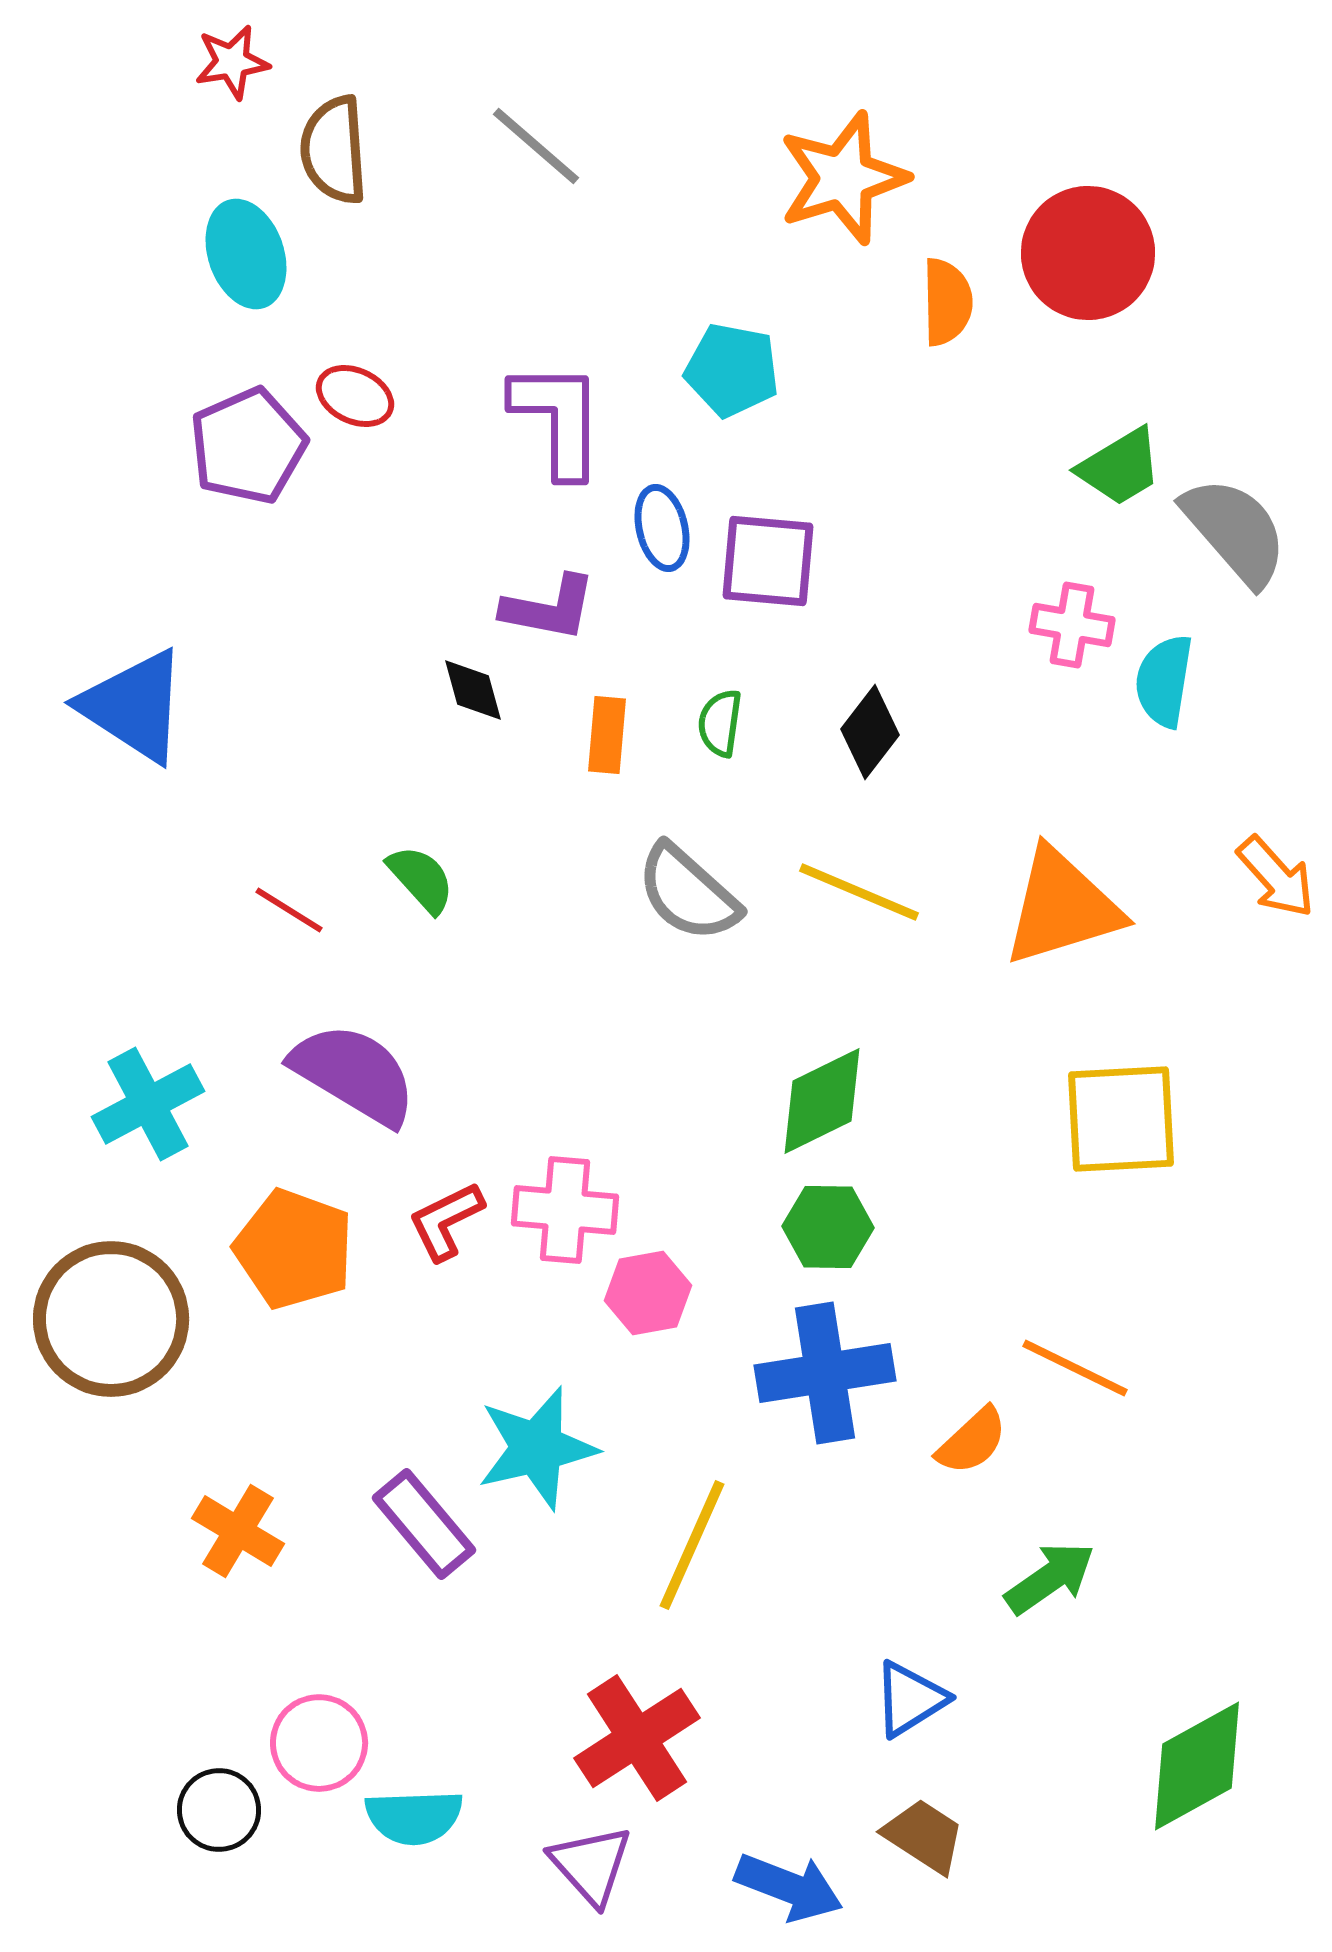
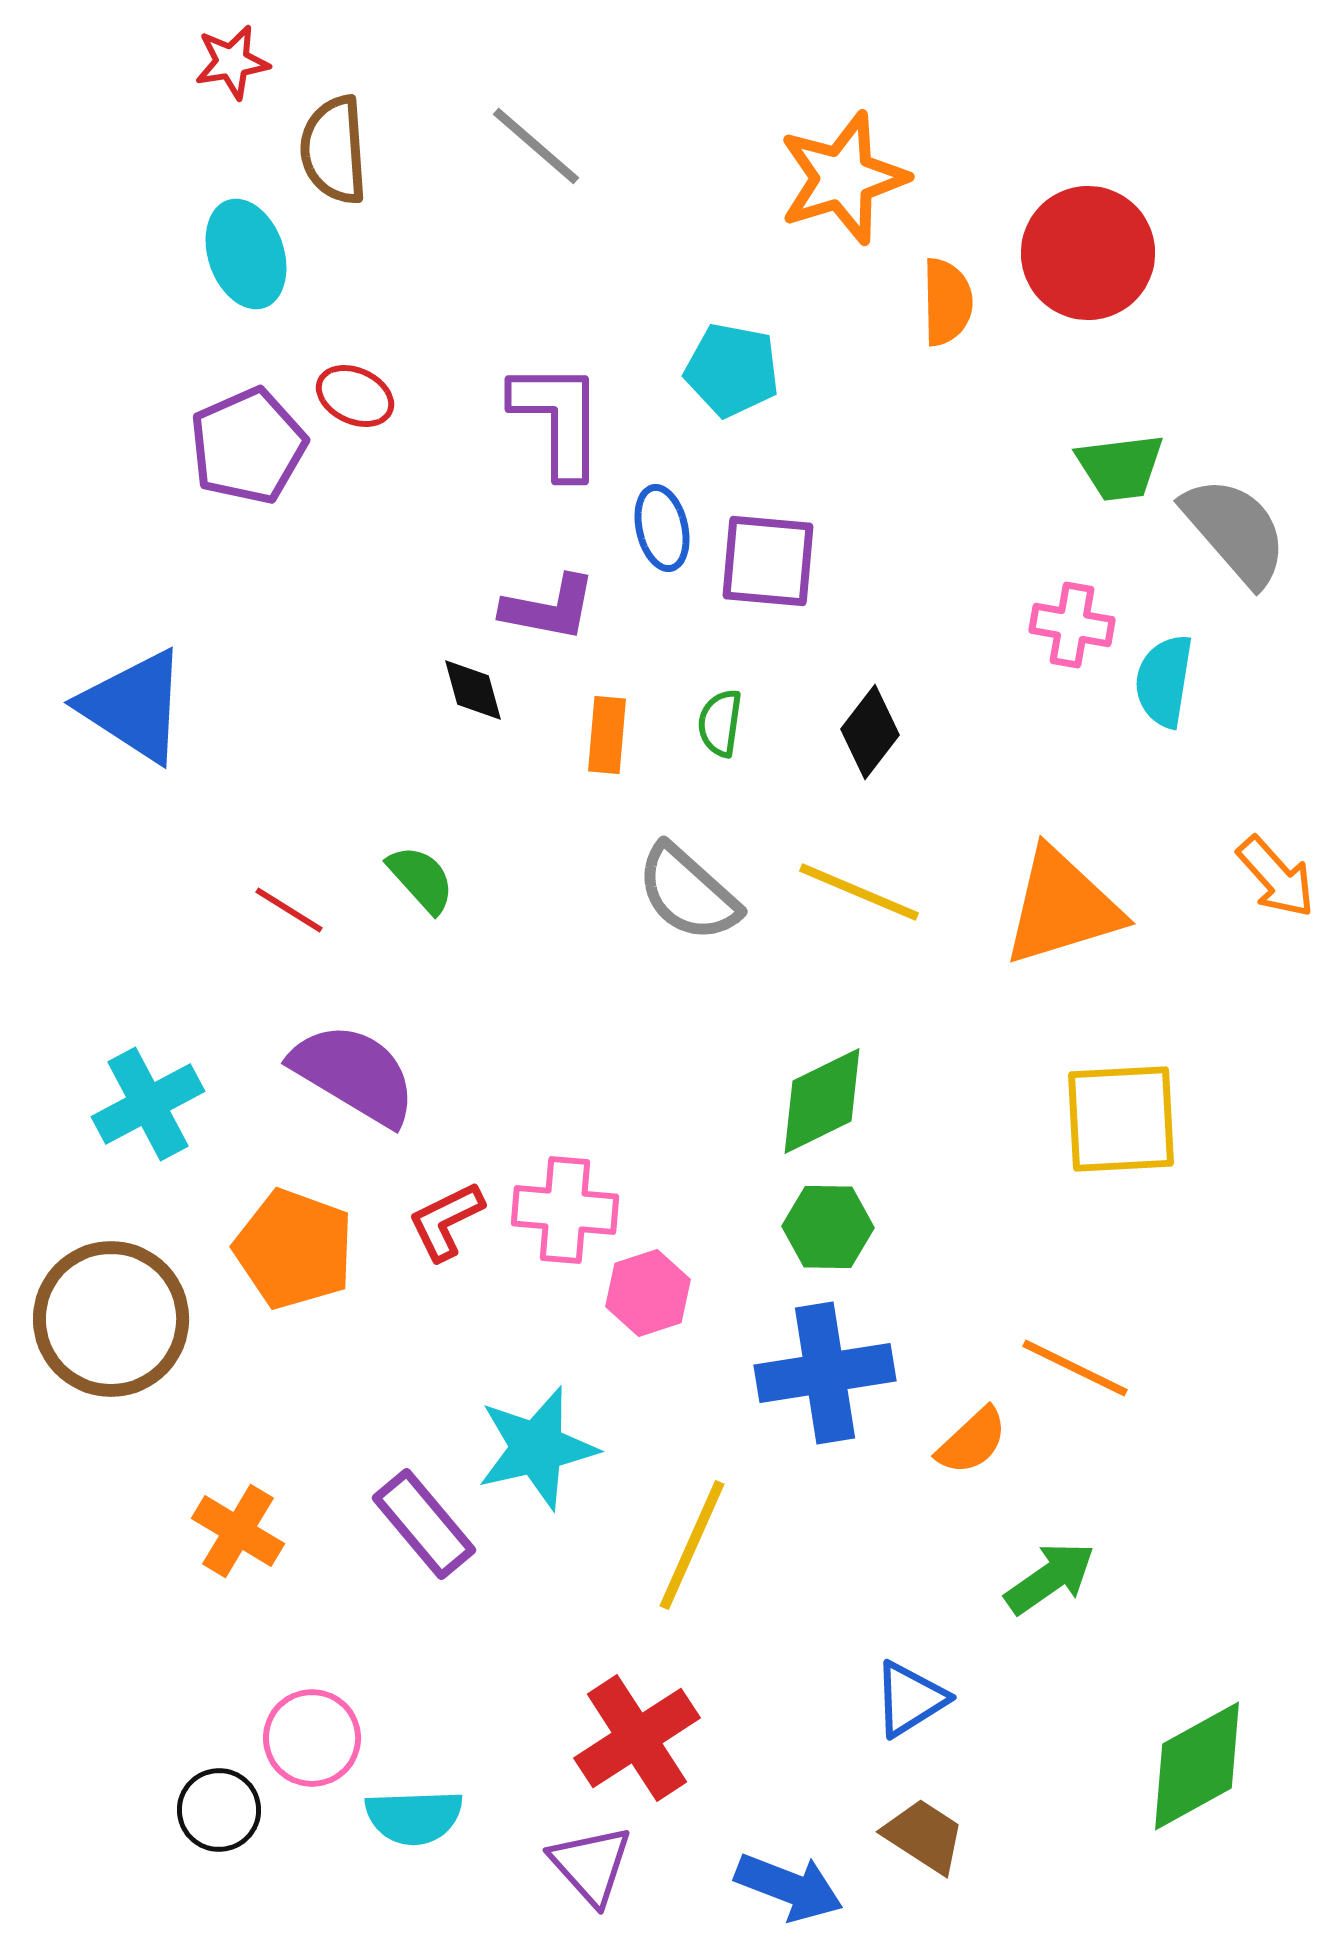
green trapezoid at (1120, 467): rotated 24 degrees clockwise
pink hexagon at (648, 1293): rotated 8 degrees counterclockwise
pink circle at (319, 1743): moved 7 px left, 5 px up
